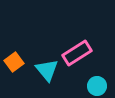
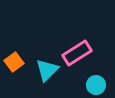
cyan triangle: rotated 25 degrees clockwise
cyan circle: moved 1 px left, 1 px up
